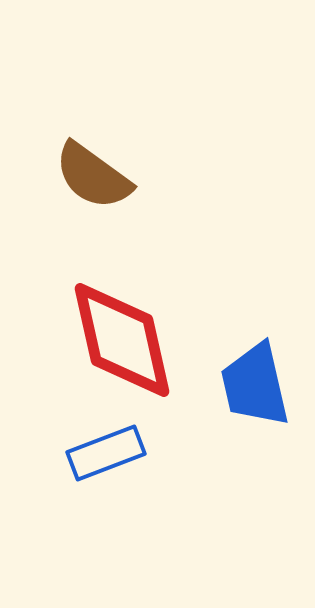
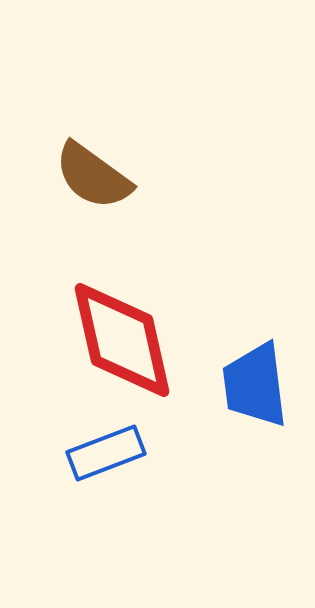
blue trapezoid: rotated 6 degrees clockwise
